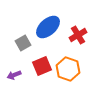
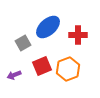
red cross: rotated 30 degrees clockwise
orange hexagon: rotated 20 degrees clockwise
